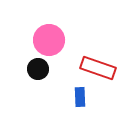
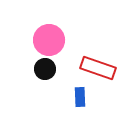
black circle: moved 7 px right
